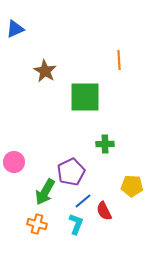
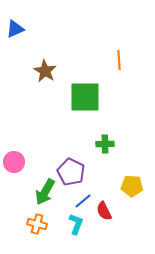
purple pentagon: rotated 20 degrees counterclockwise
